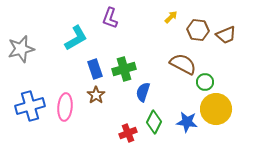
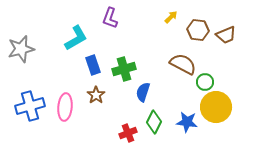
blue rectangle: moved 2 px left, 4 px up
yellow circle: moved 2 px up
